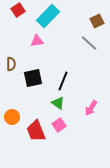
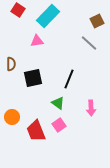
red square: rotated 24 degrees counterclockwise
black line: moved 6 px right, 2 px up
pink arrow: rotated 35 degrees counterclockwise
